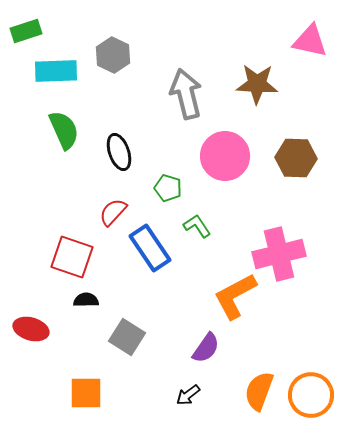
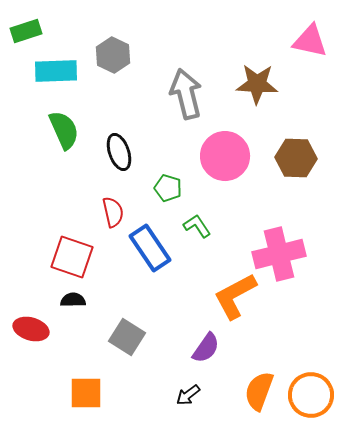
red semicircle: rotated 124 degrees clockwise
black semicircle: moved 13 px left
